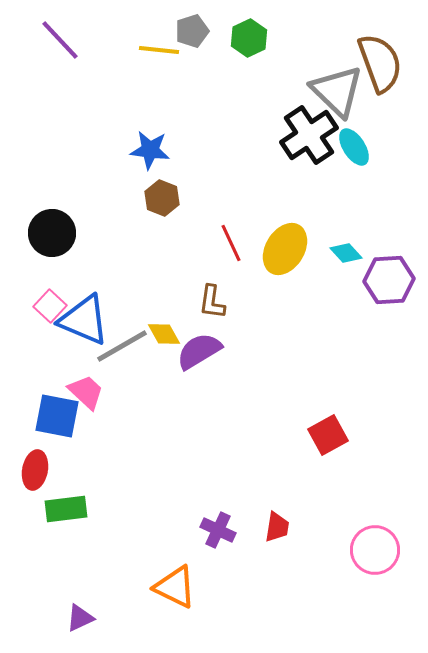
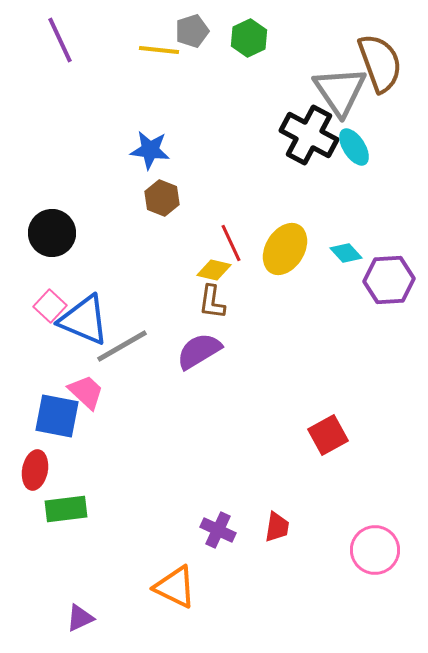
purple line: rotated 18 degrees clockwise
gray triangle: moved 3 px right; rotated 12 degrees clockwise
black cross: rotated 28 degrees counterclockwise
yellow diamond: moved 50 px right, 64 px up; rotated 48 degrees counterclockwise
